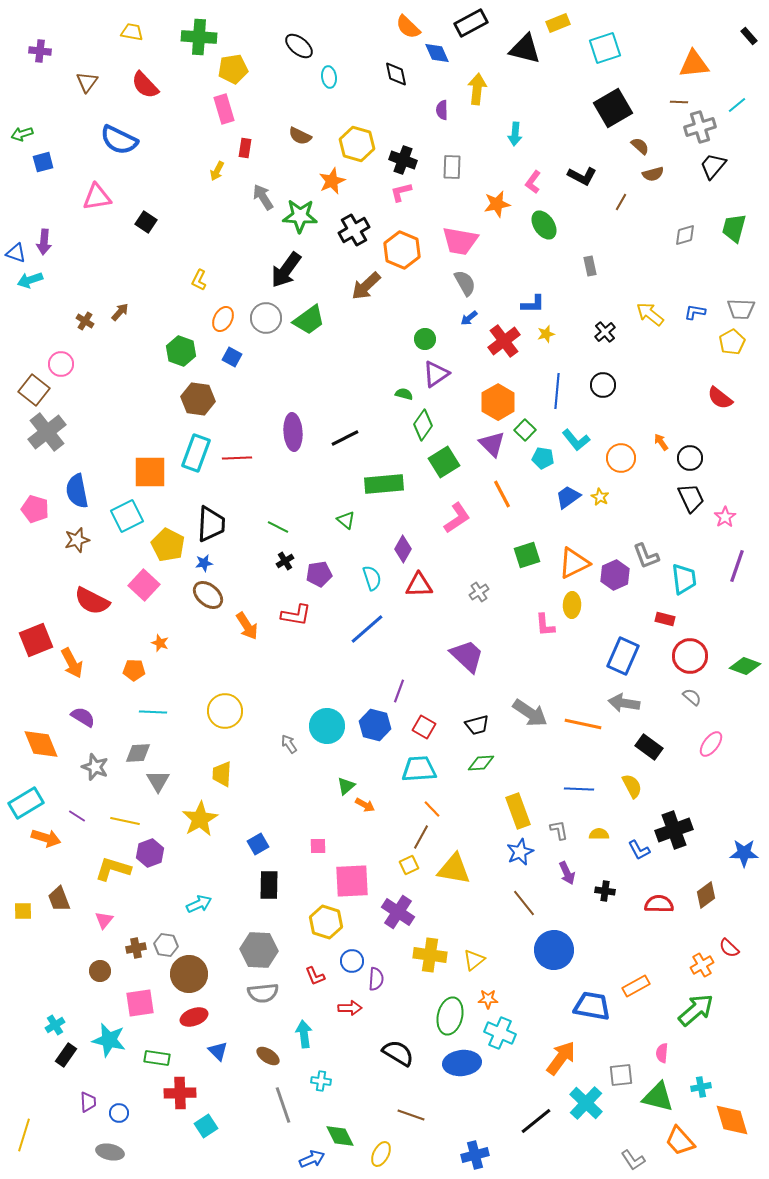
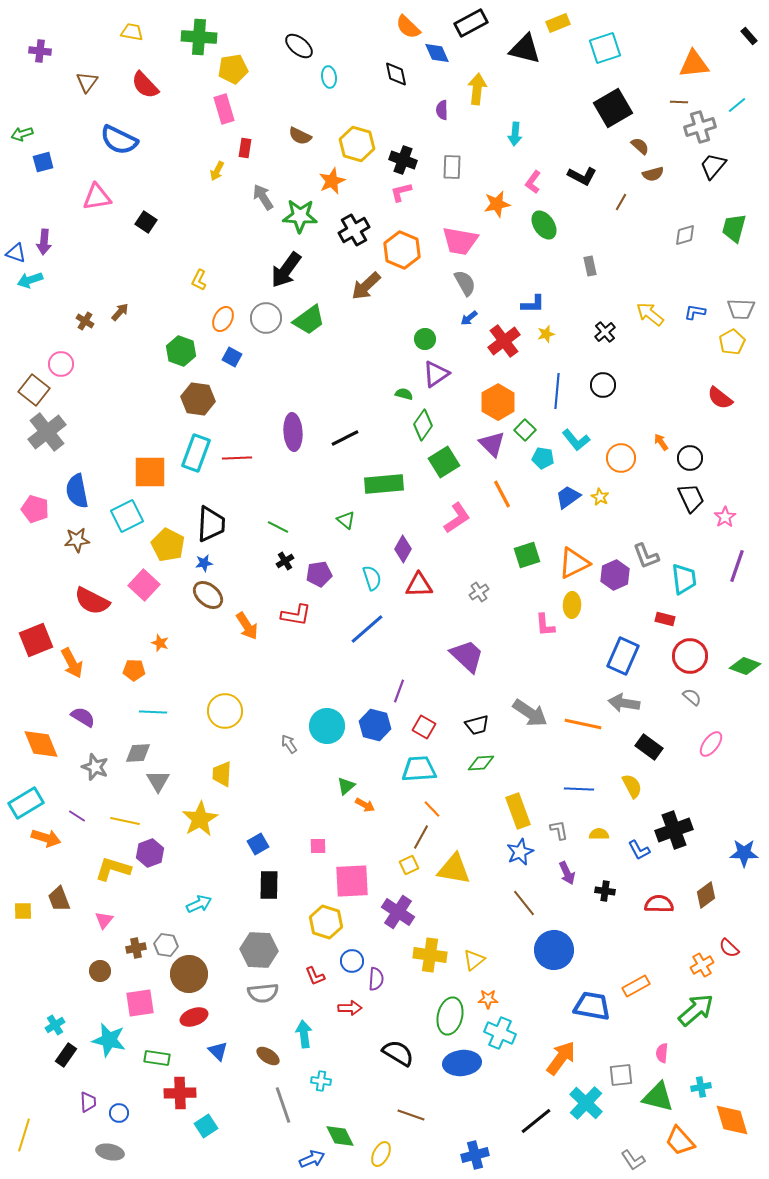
brown star at (77, 540): rotated 10 degrees clockwise
